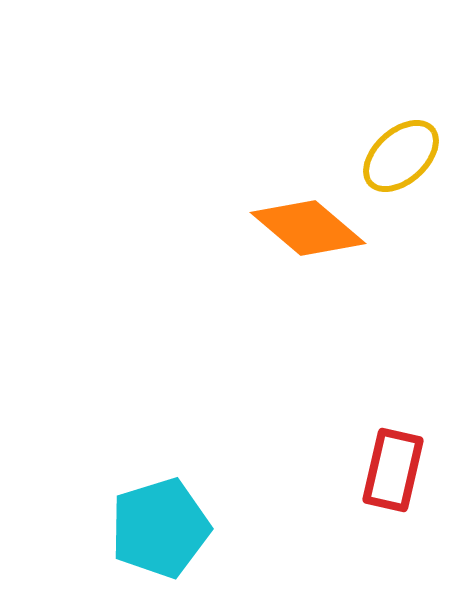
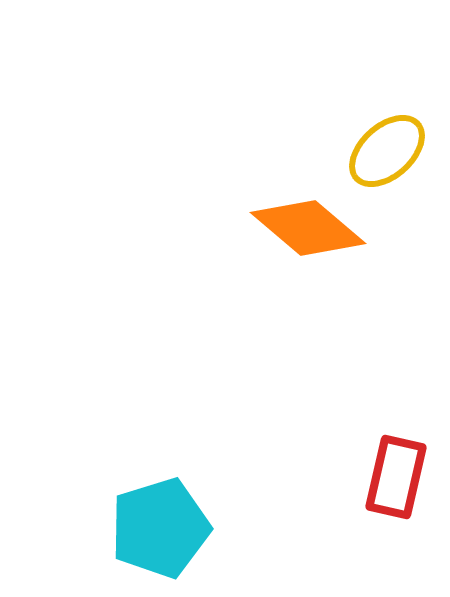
yellow ellipse: moved 14 px left, 5 px up
red rectangle: moved 3 px right, 7 px down
